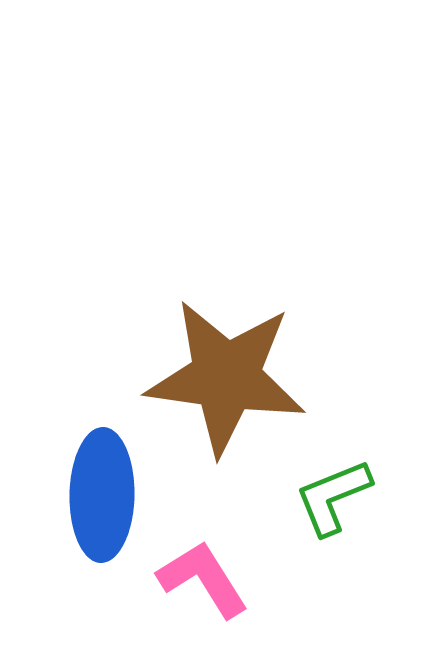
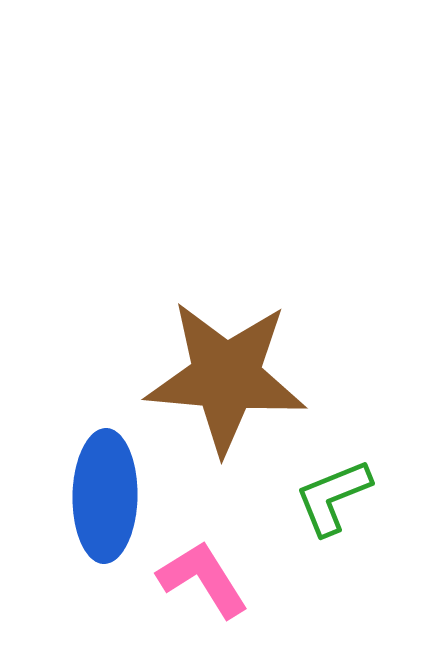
brown star: rotated 3 degrees counterclockwise
blue ellipse: moved 3 px right, 1 px down
